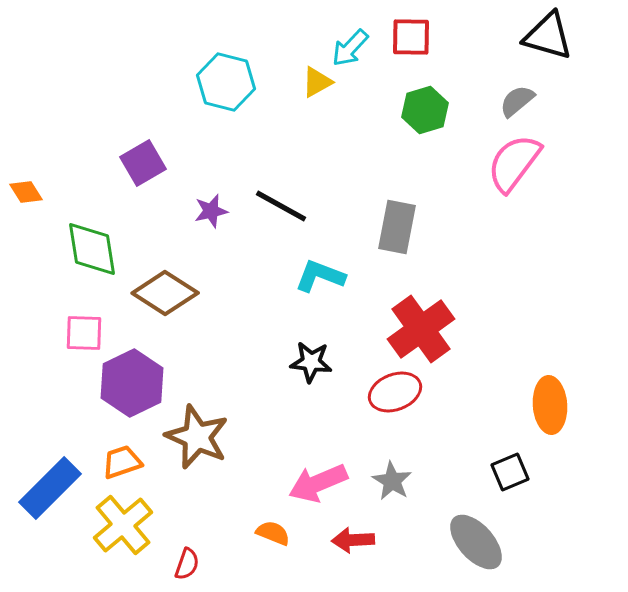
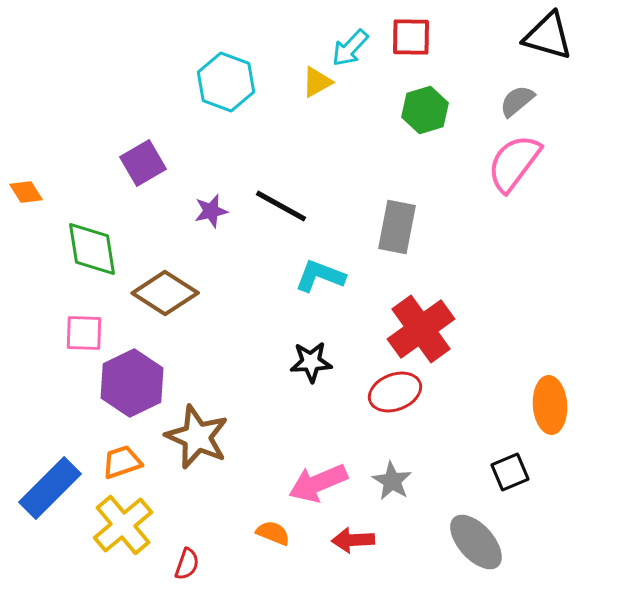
cyan hexagon: rotated 6 degrees clockwise
black star: rotated 9 degrees counterclockwise
